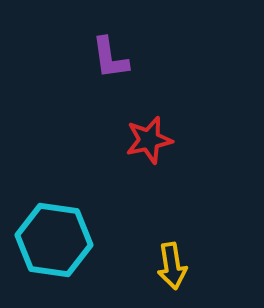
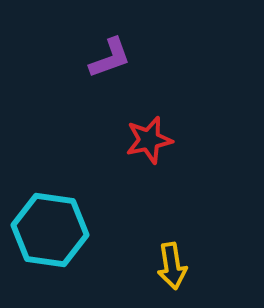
purple L-shape: rotated 102 degrees counterclockwise
cyan hexagon: moved 4 px left, 10 px up
